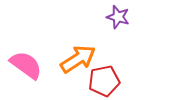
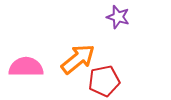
orange arrow: rotated 6 degrees counterclockwise
pink semicircle: moved 2 px down; rotated 36 degrees counterclockwise
